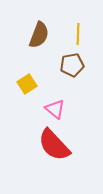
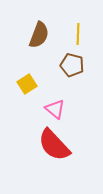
brown pentagon: rotated 25 degrees clockwise
